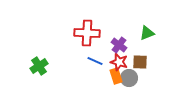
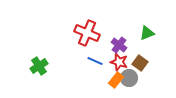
red cross: rotated 20 degrees clockwise
brown square: moved 1 px down; rotated 35 degrees clockwise
orange rectangle: moved 4 px down; rotated 56 degrees clockwise
